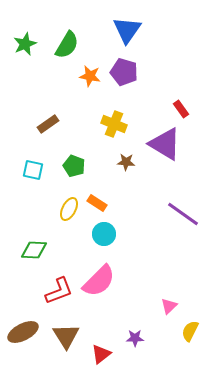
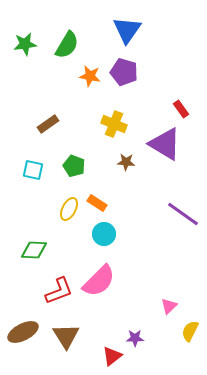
green star: rotated 15 degrees clockwise
red triangle: moved 11 px right, 2 px down
